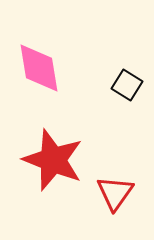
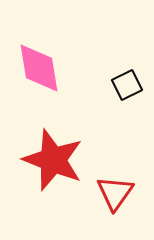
black square: rotated 32 degrees clockwise
